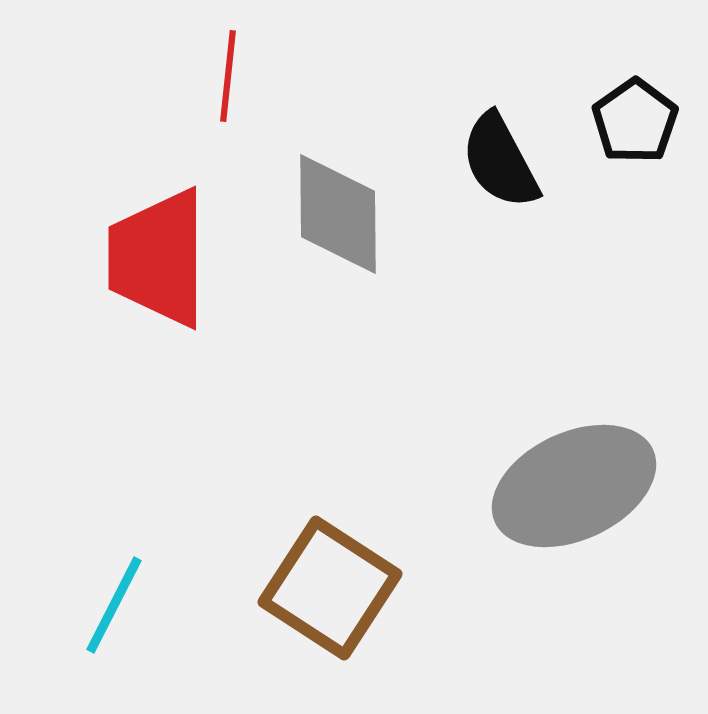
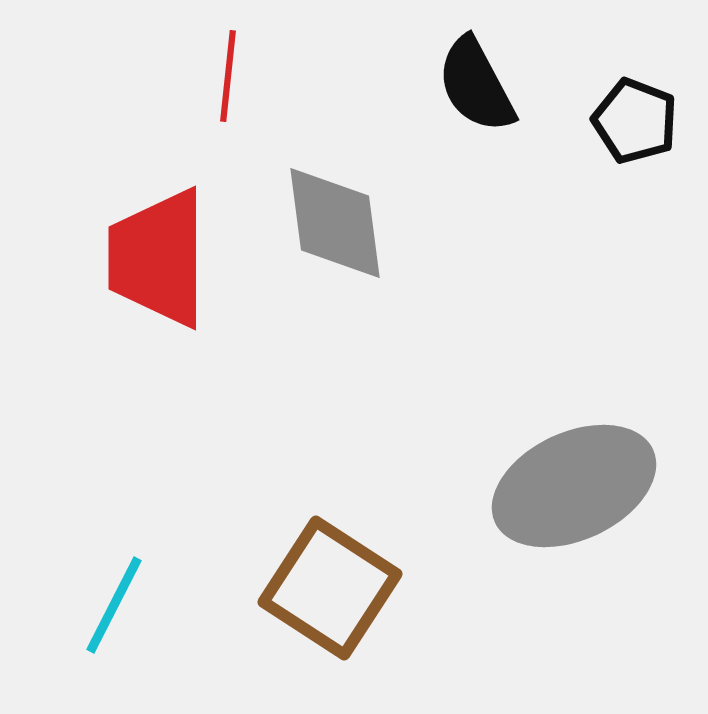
black pentagon: rotated 16 degrees counterclockwise
black semicircle: moved 24 px left, 76 px up
gray diamond: moved 3 px left, 9 px down; rotated 7 degrees counterclockwise
